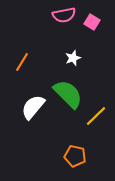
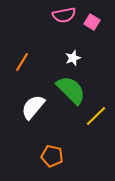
green semicircle: moved 3 px right, 4 px up
orange pentagon: moved 23 px left
